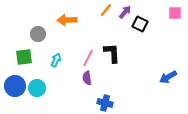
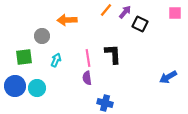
gray circle: moved 4 px right, 2 px down
black L-shape: moved 1 px right, 1 px down
pink line: rotated 36 degrees counterclockwise
